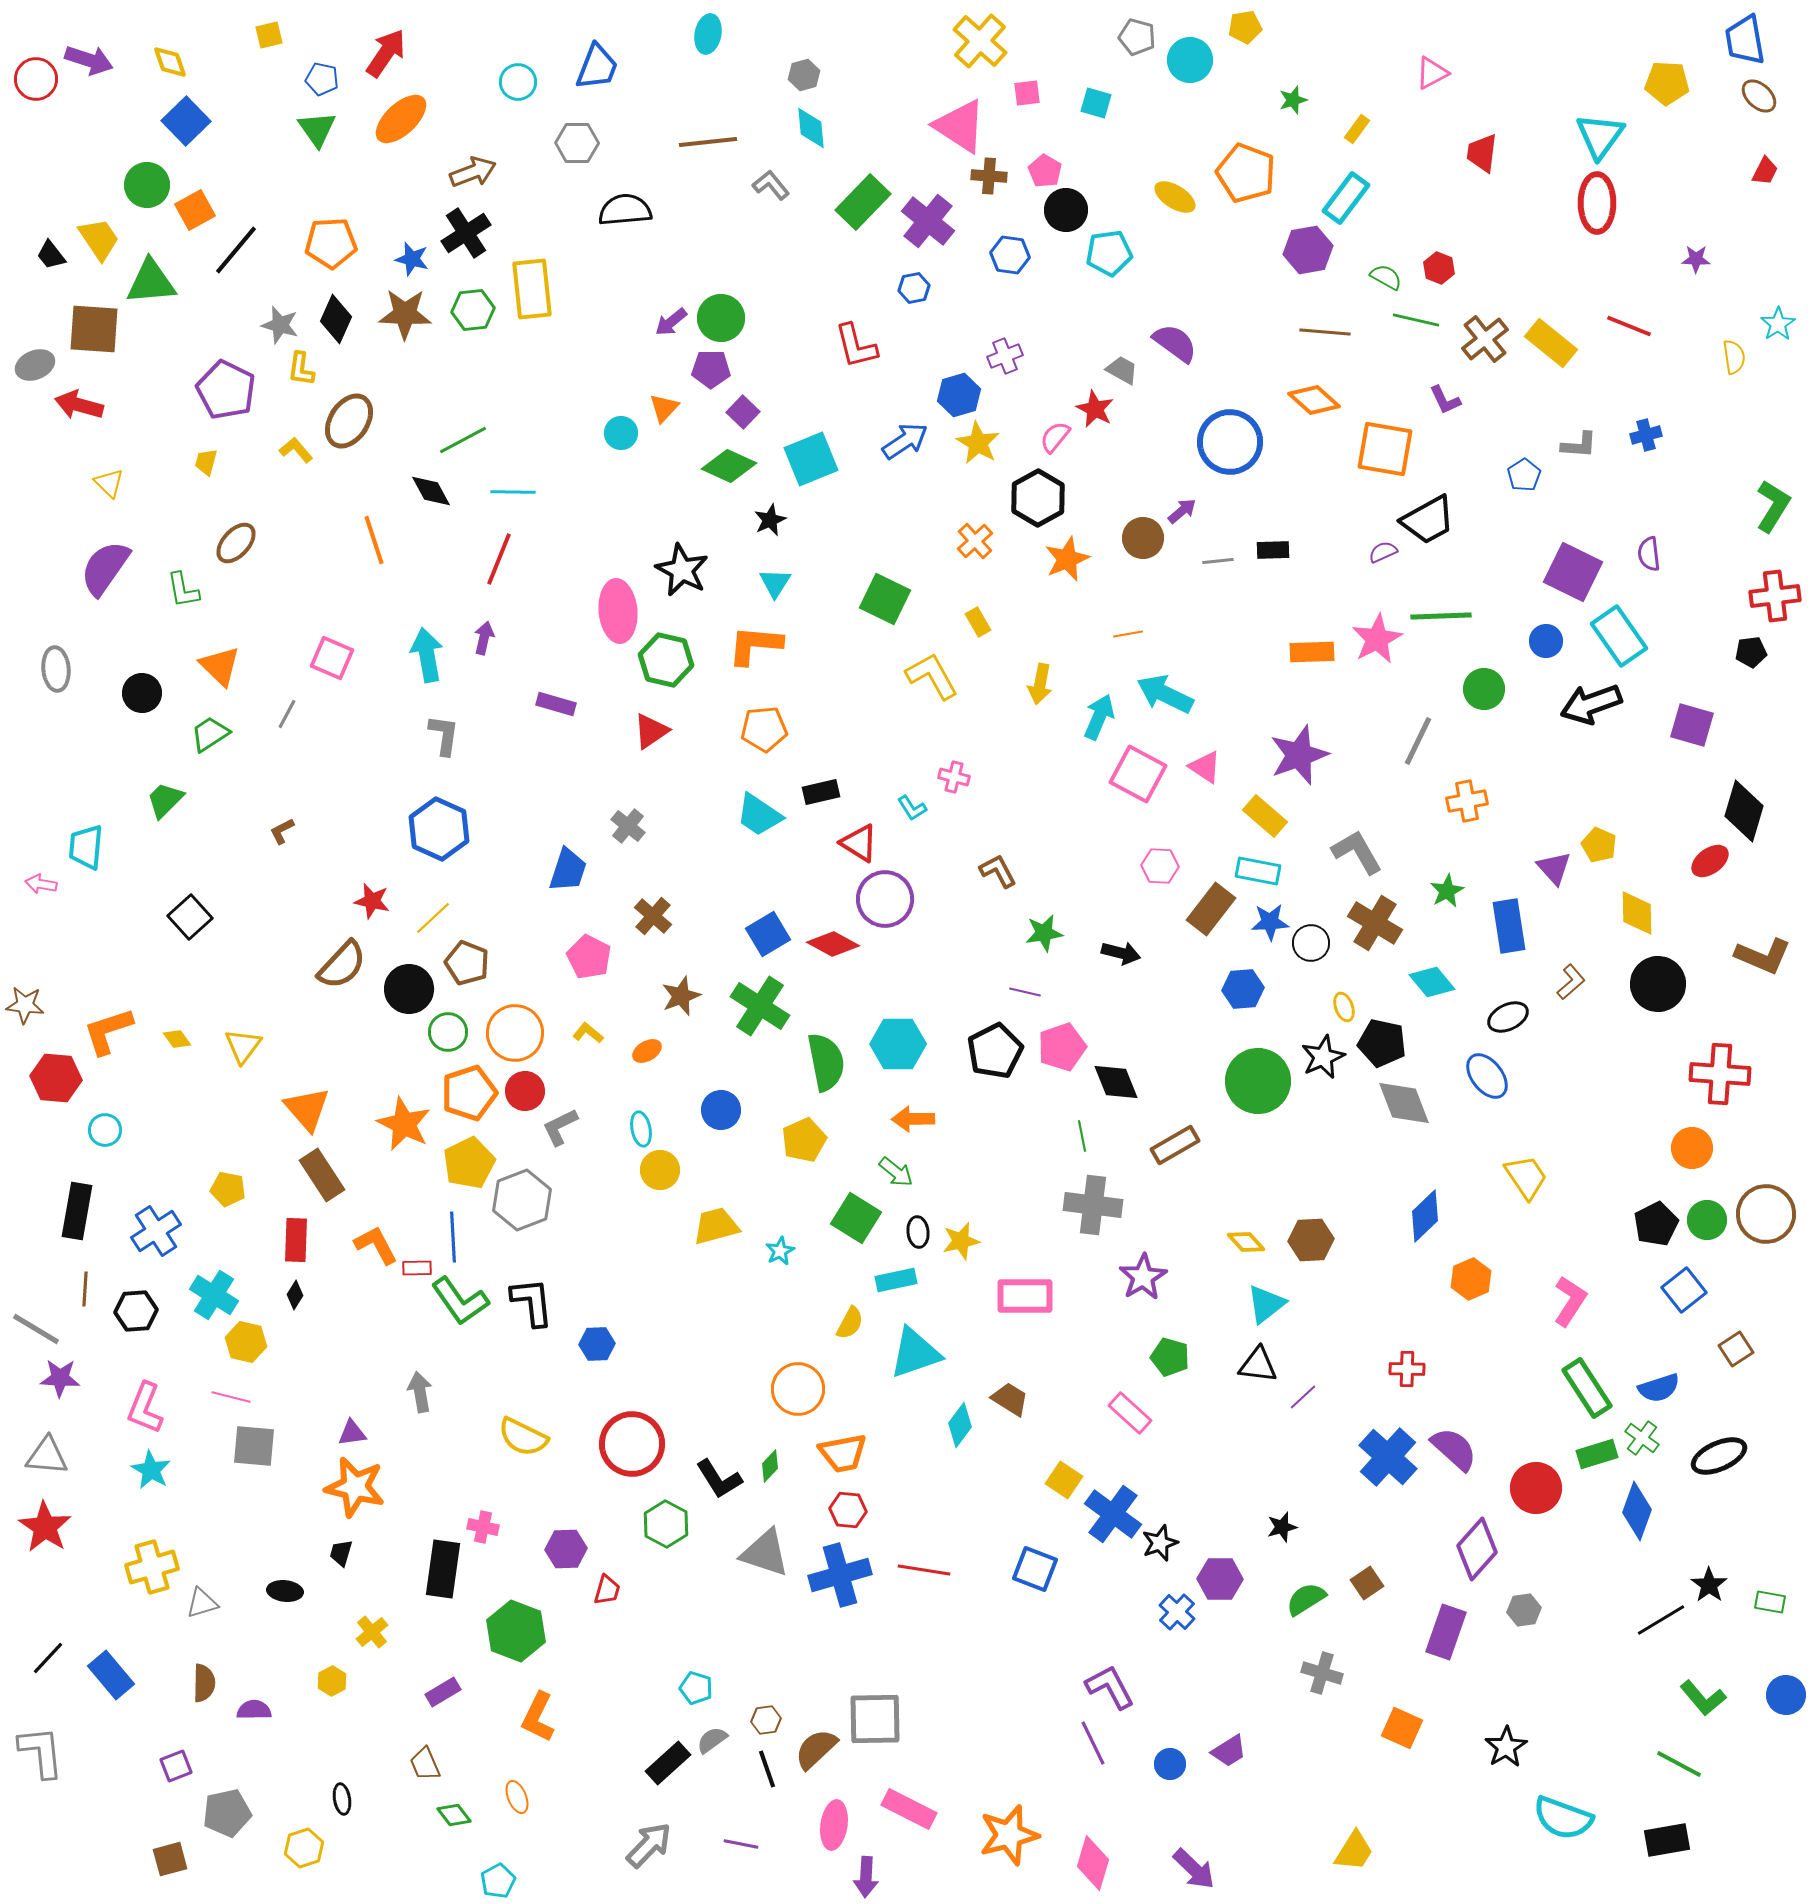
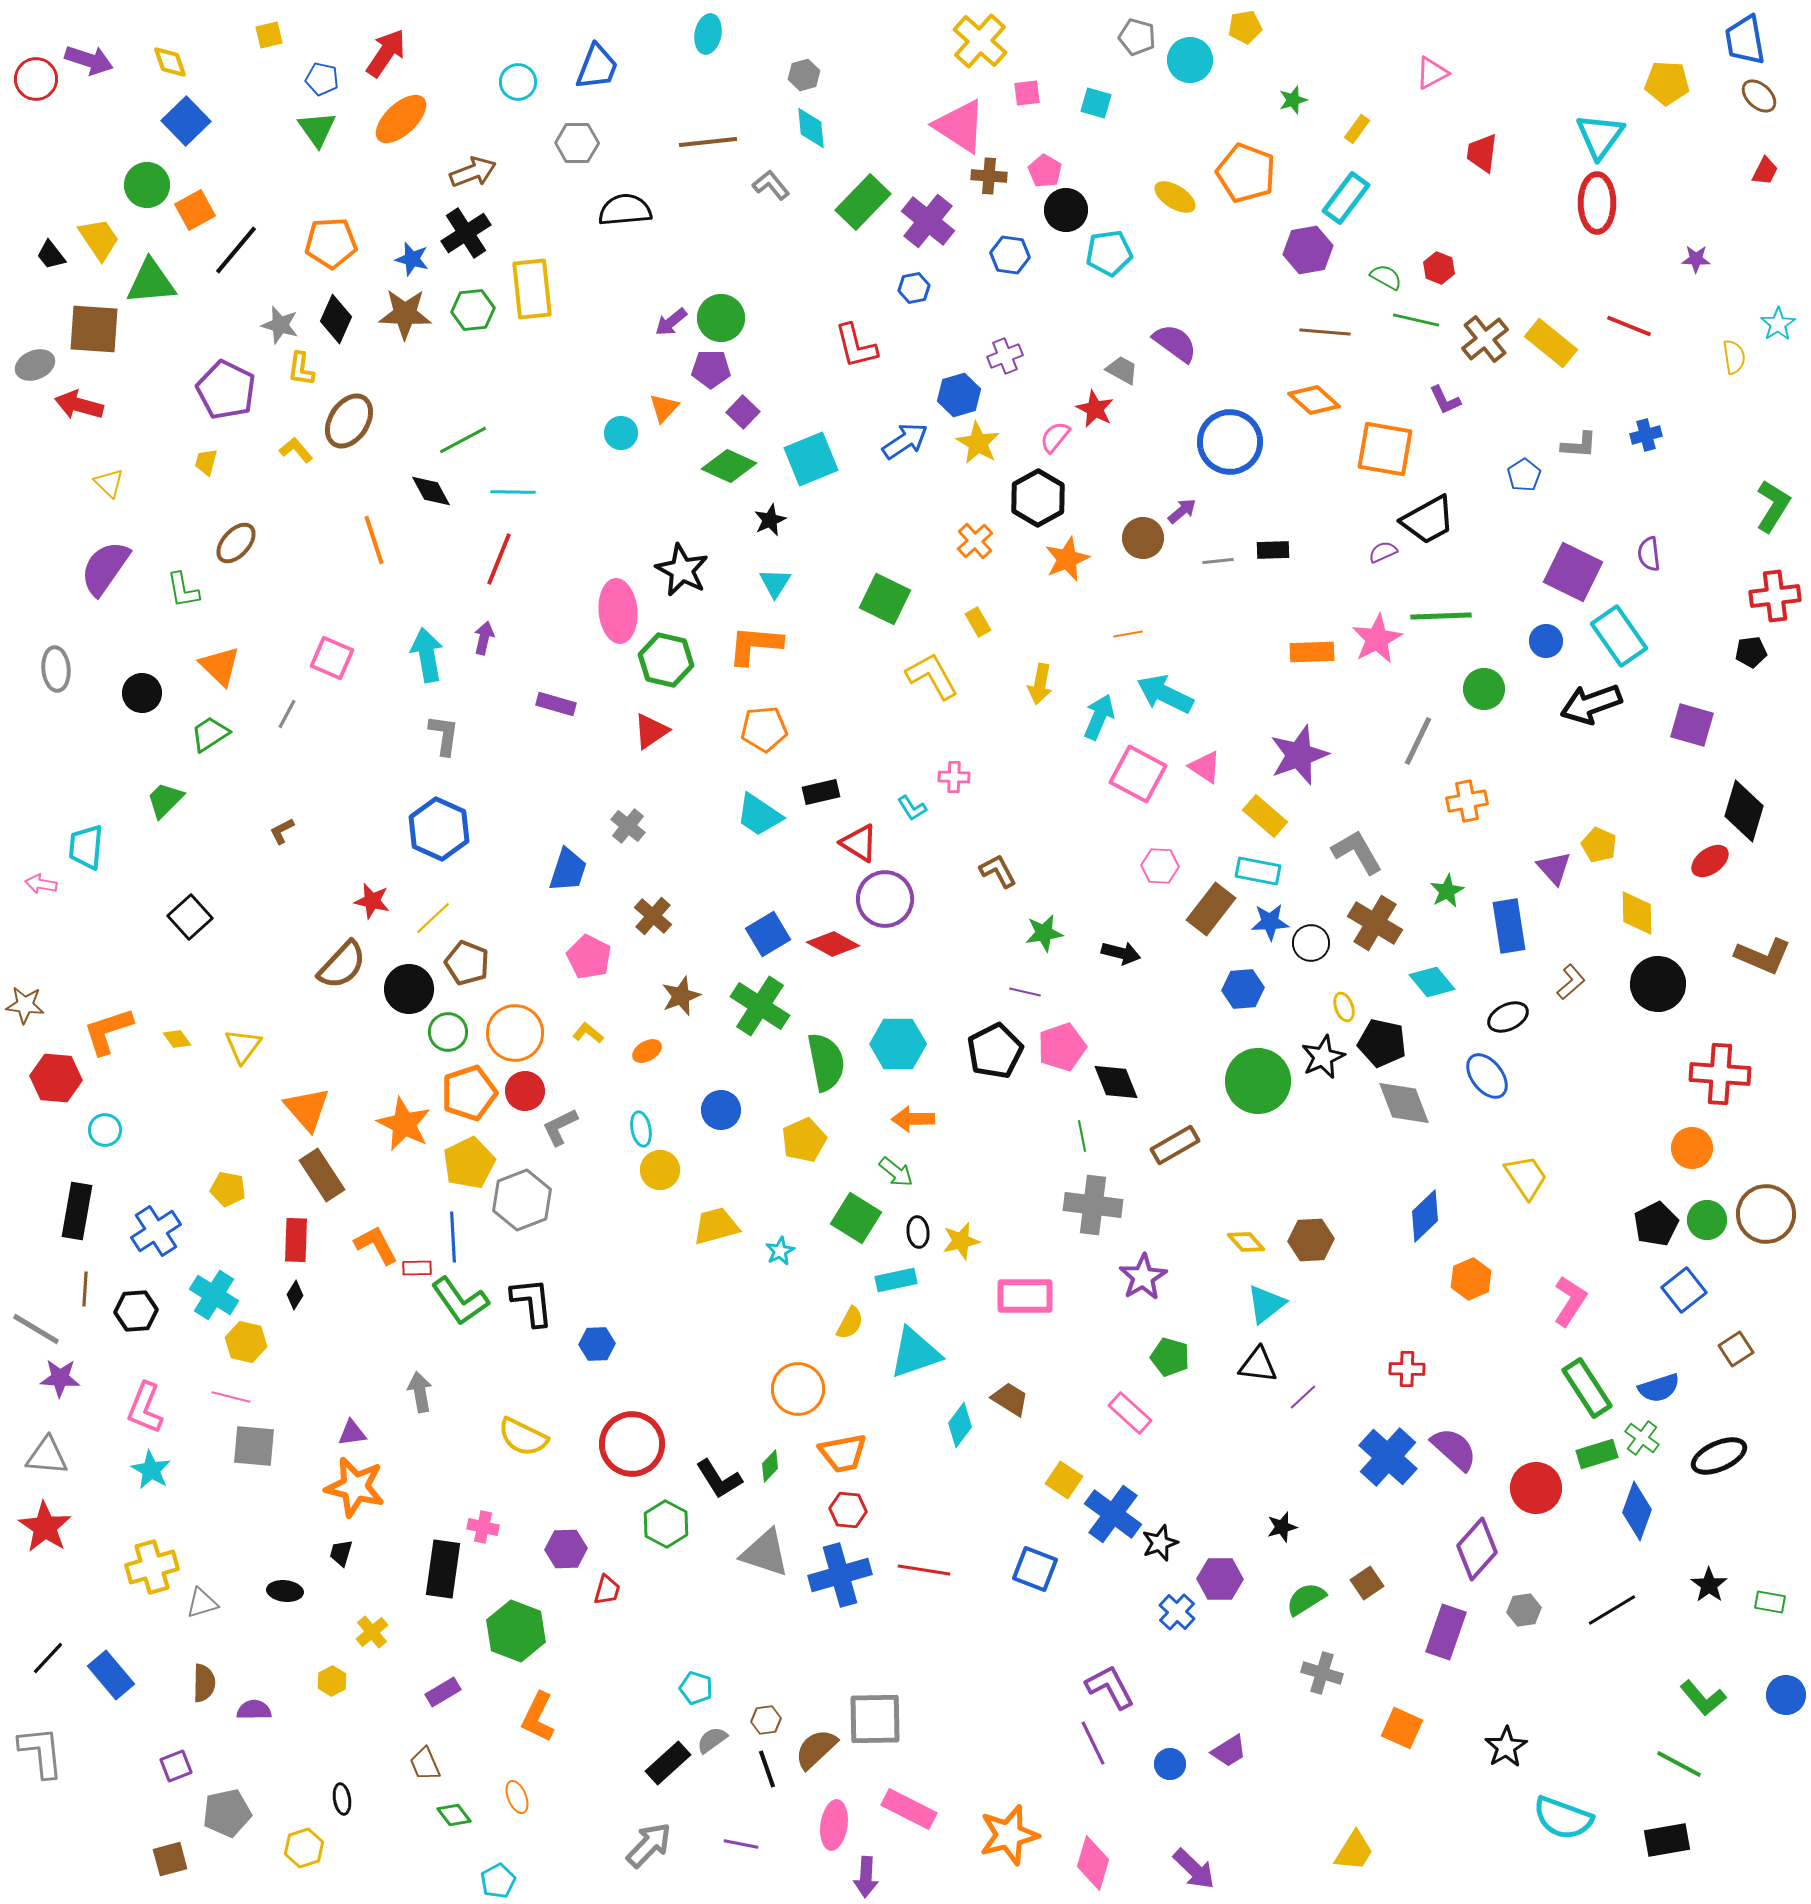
pink cross at (954, 777): rotated 12 degrees counterclockwise
black line at (1661, 1620): moved 49 px left, 10 px up
